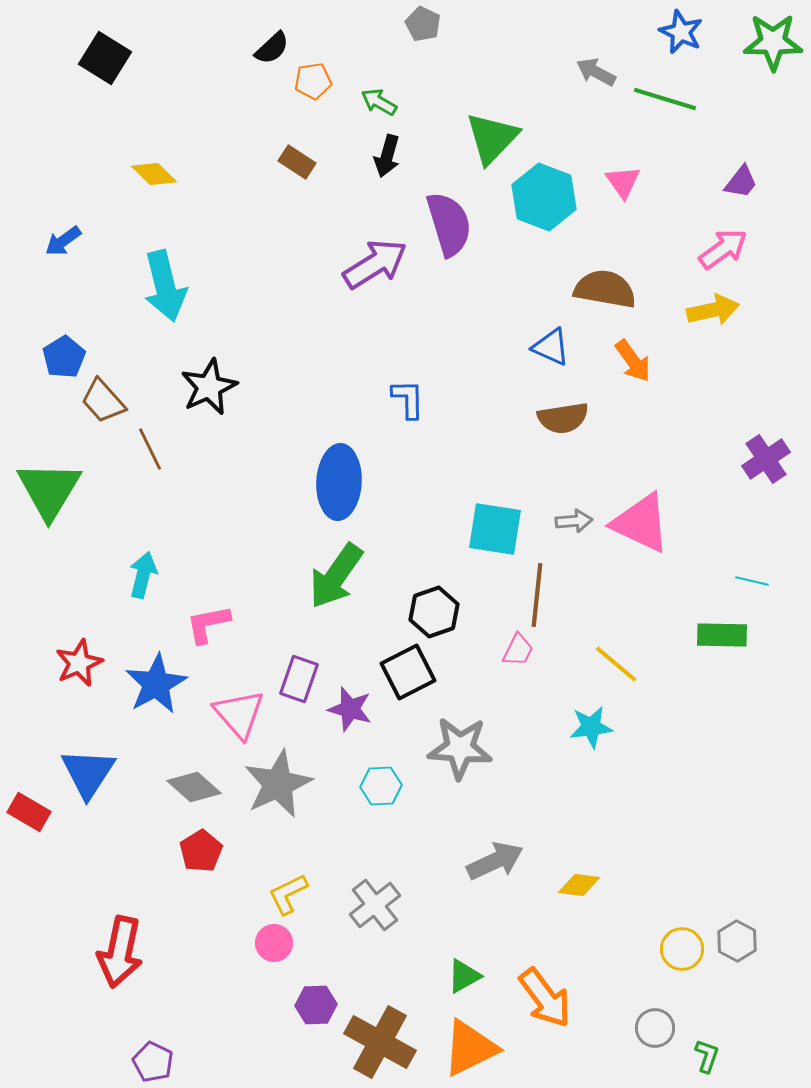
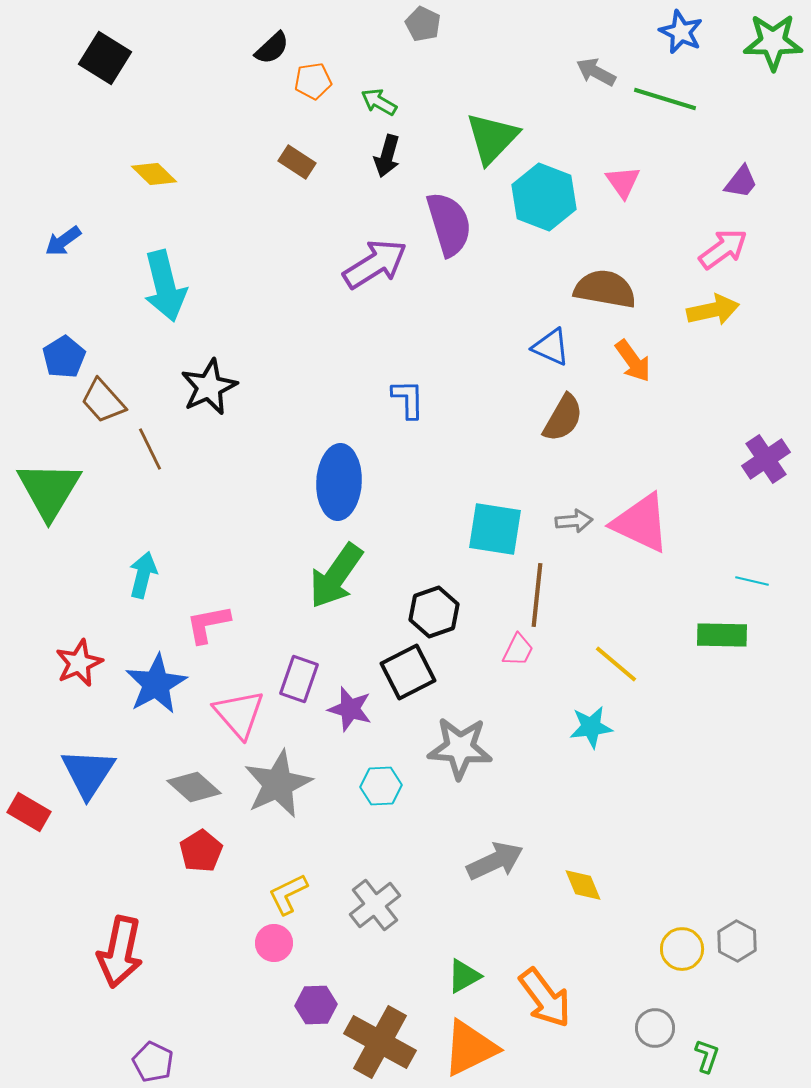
brown semicircle at (563, 418): rotated 51 degrees counterclockwise
yellow diamond at (579, 885): moved 4 px right; rotated 60 degrees clockwise
